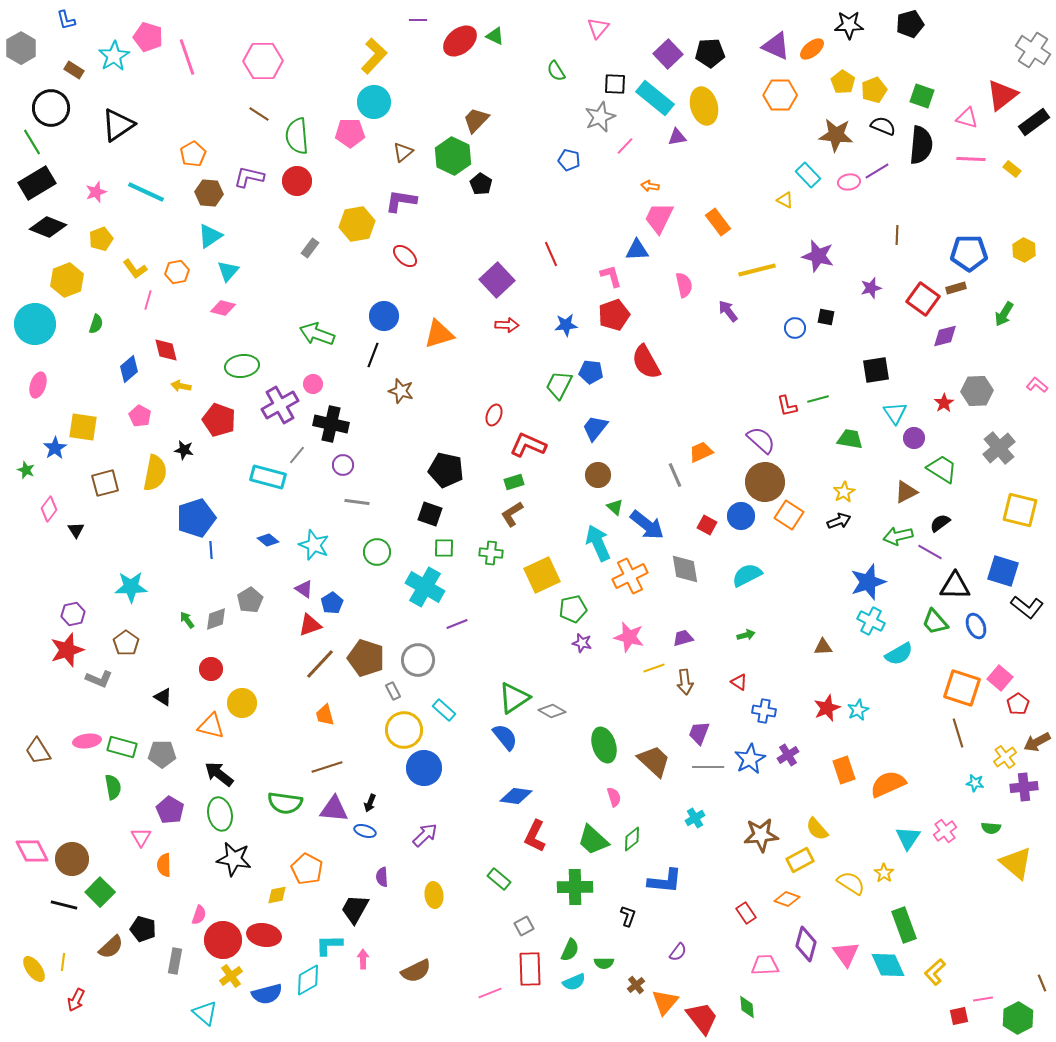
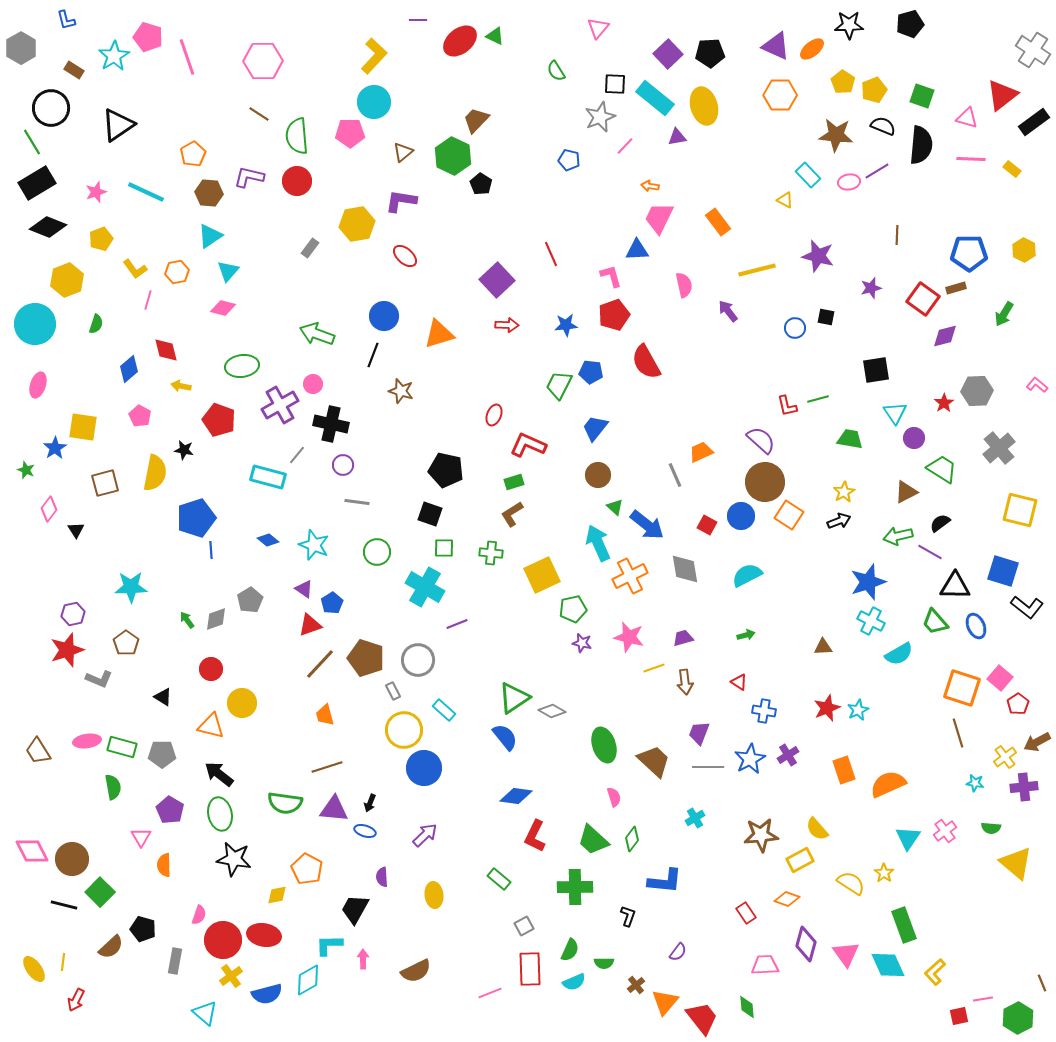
green diamond at (632, 839): rotated 15 degrees counterclockwise
